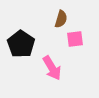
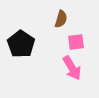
pink square: moved 1 px right, 3 px down
pink arrow: moved 20 px right
